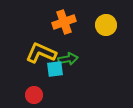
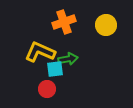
yellow L-shape: moved 1 px left, 1 px up
red circle: moved 13 px right, 6 px up
